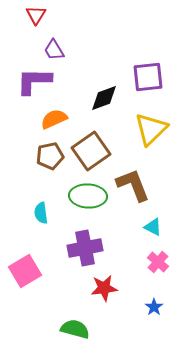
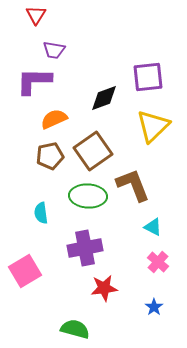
purple trapezoid: rotated 50 degrees counterclockwise
yellow triangle: moved 2 px right, 3 px up
brown square: moved 2 px right
